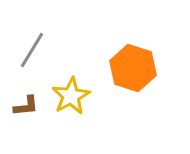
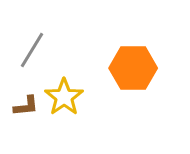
orange hexagon: rotated 18 degrees counterclockwise
yellow star: moved 7 px left, 1 px down; rotated 6 degrees counterclockwise
